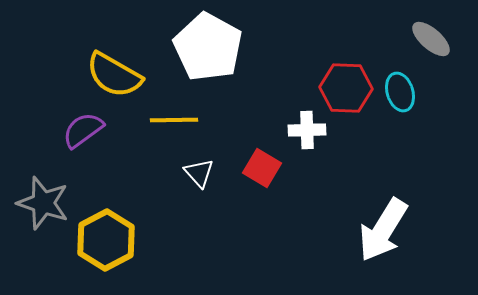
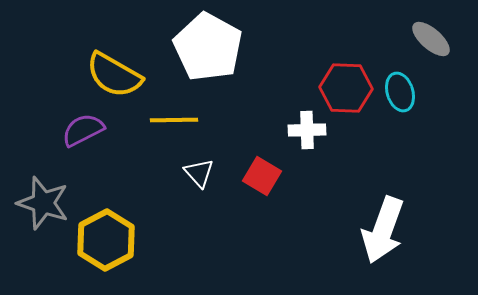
purple semicircle: rotated 9 degrees clockwise
red square: moved 8 px down
white arrow: rotated 12 degrees counterclockwise
